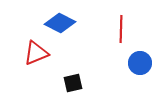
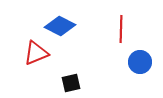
blue diamond: moved 3 px down
blue circle: moved 1 px up
black square: moved 2 px left
